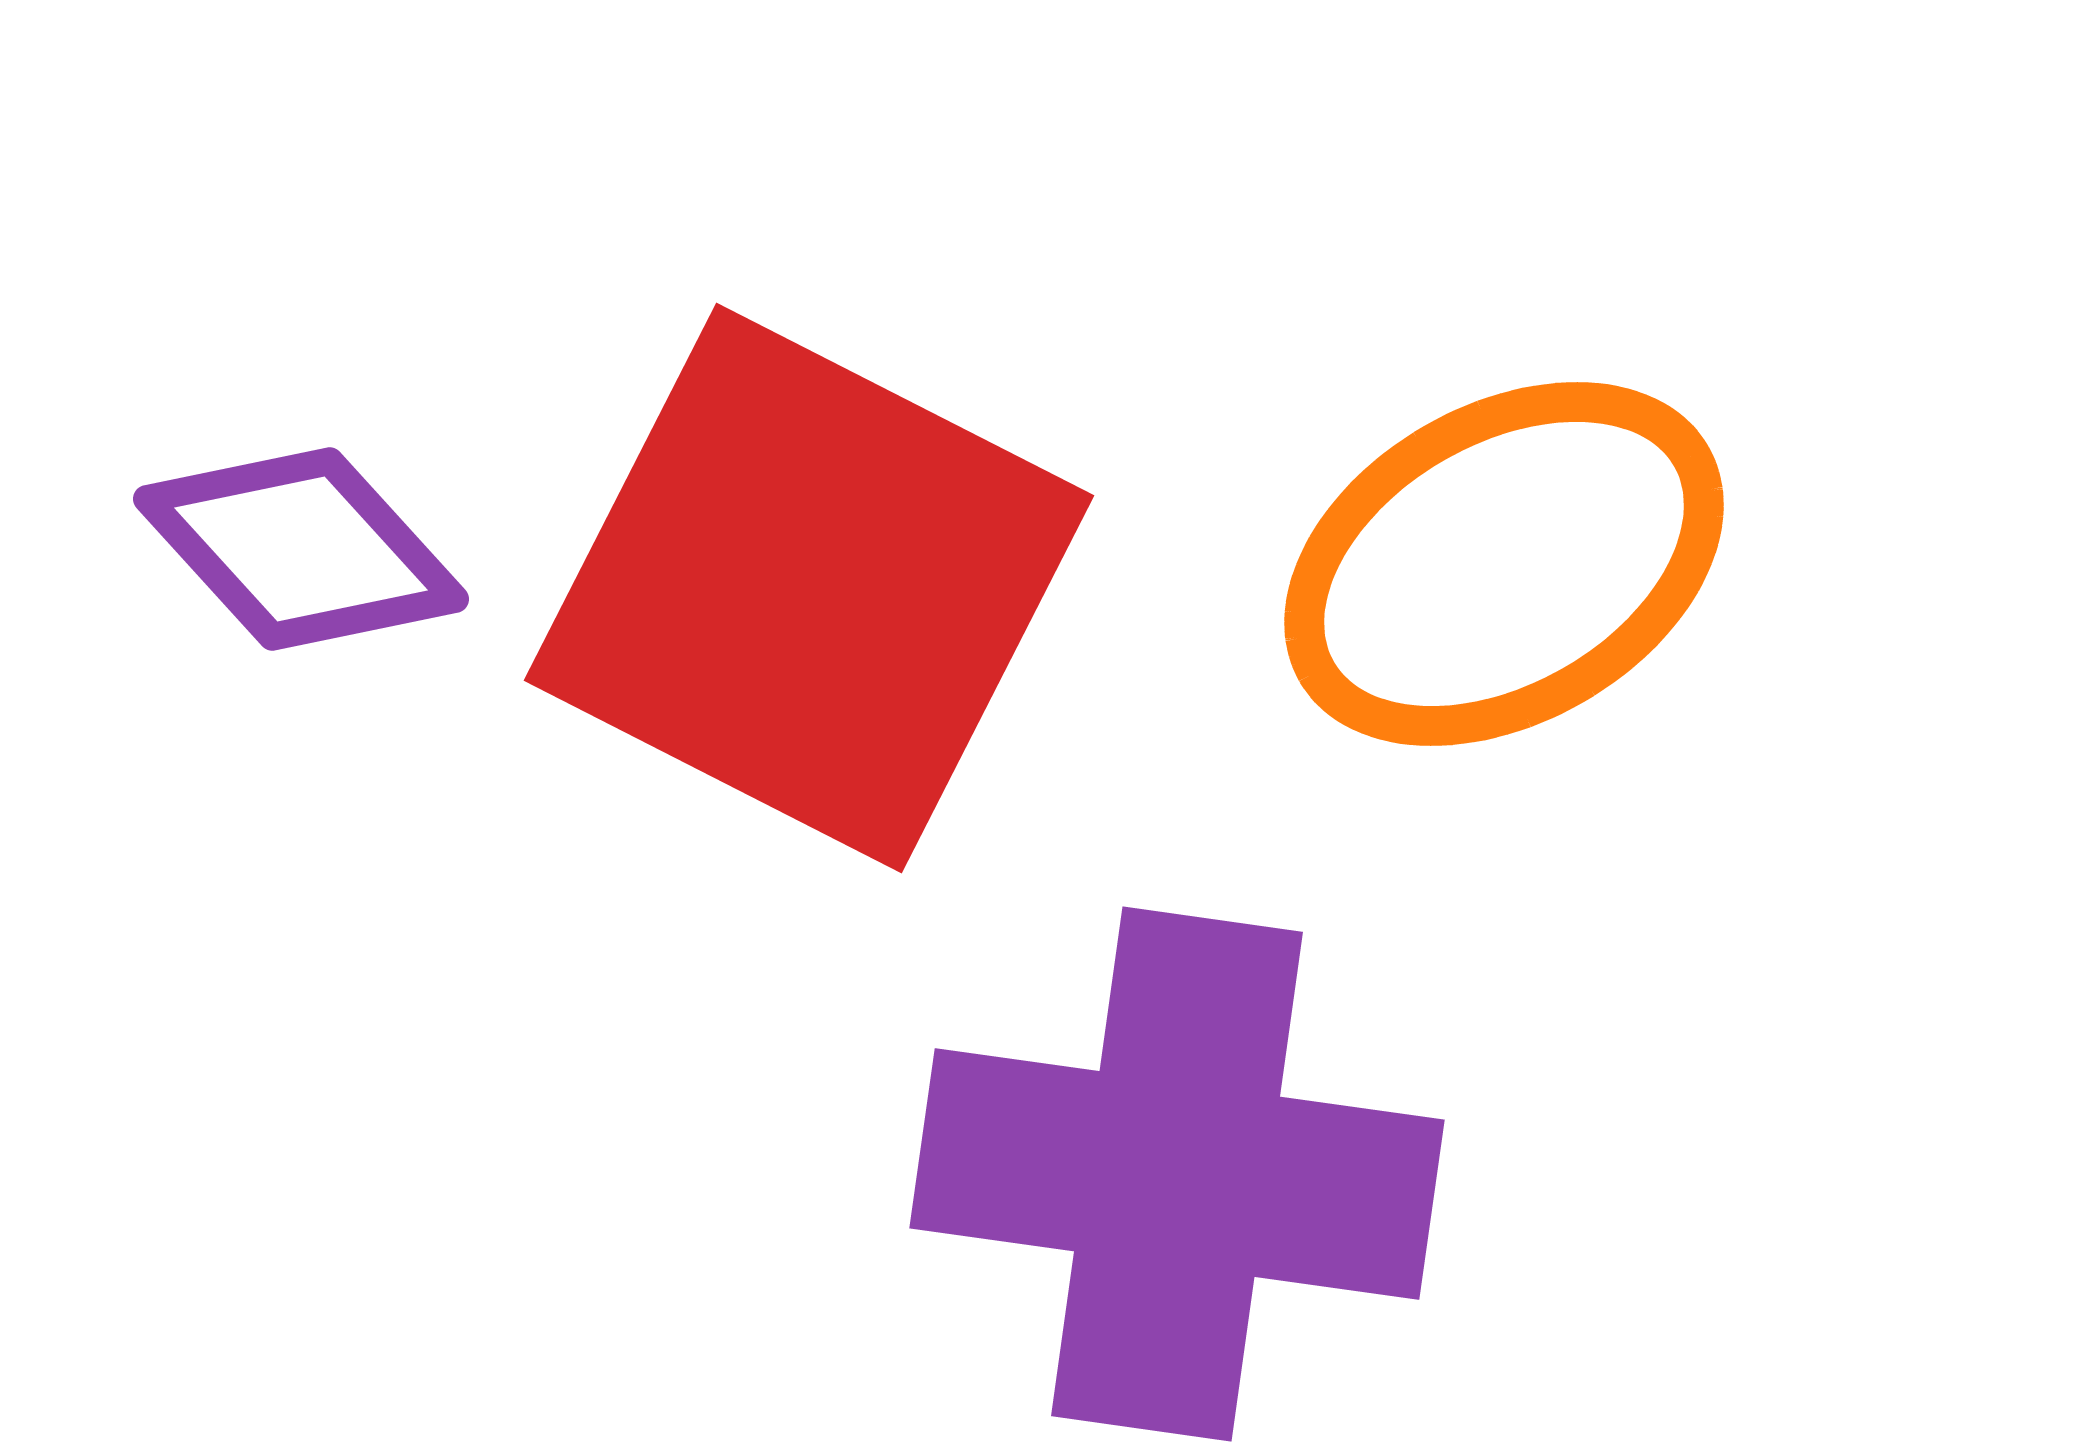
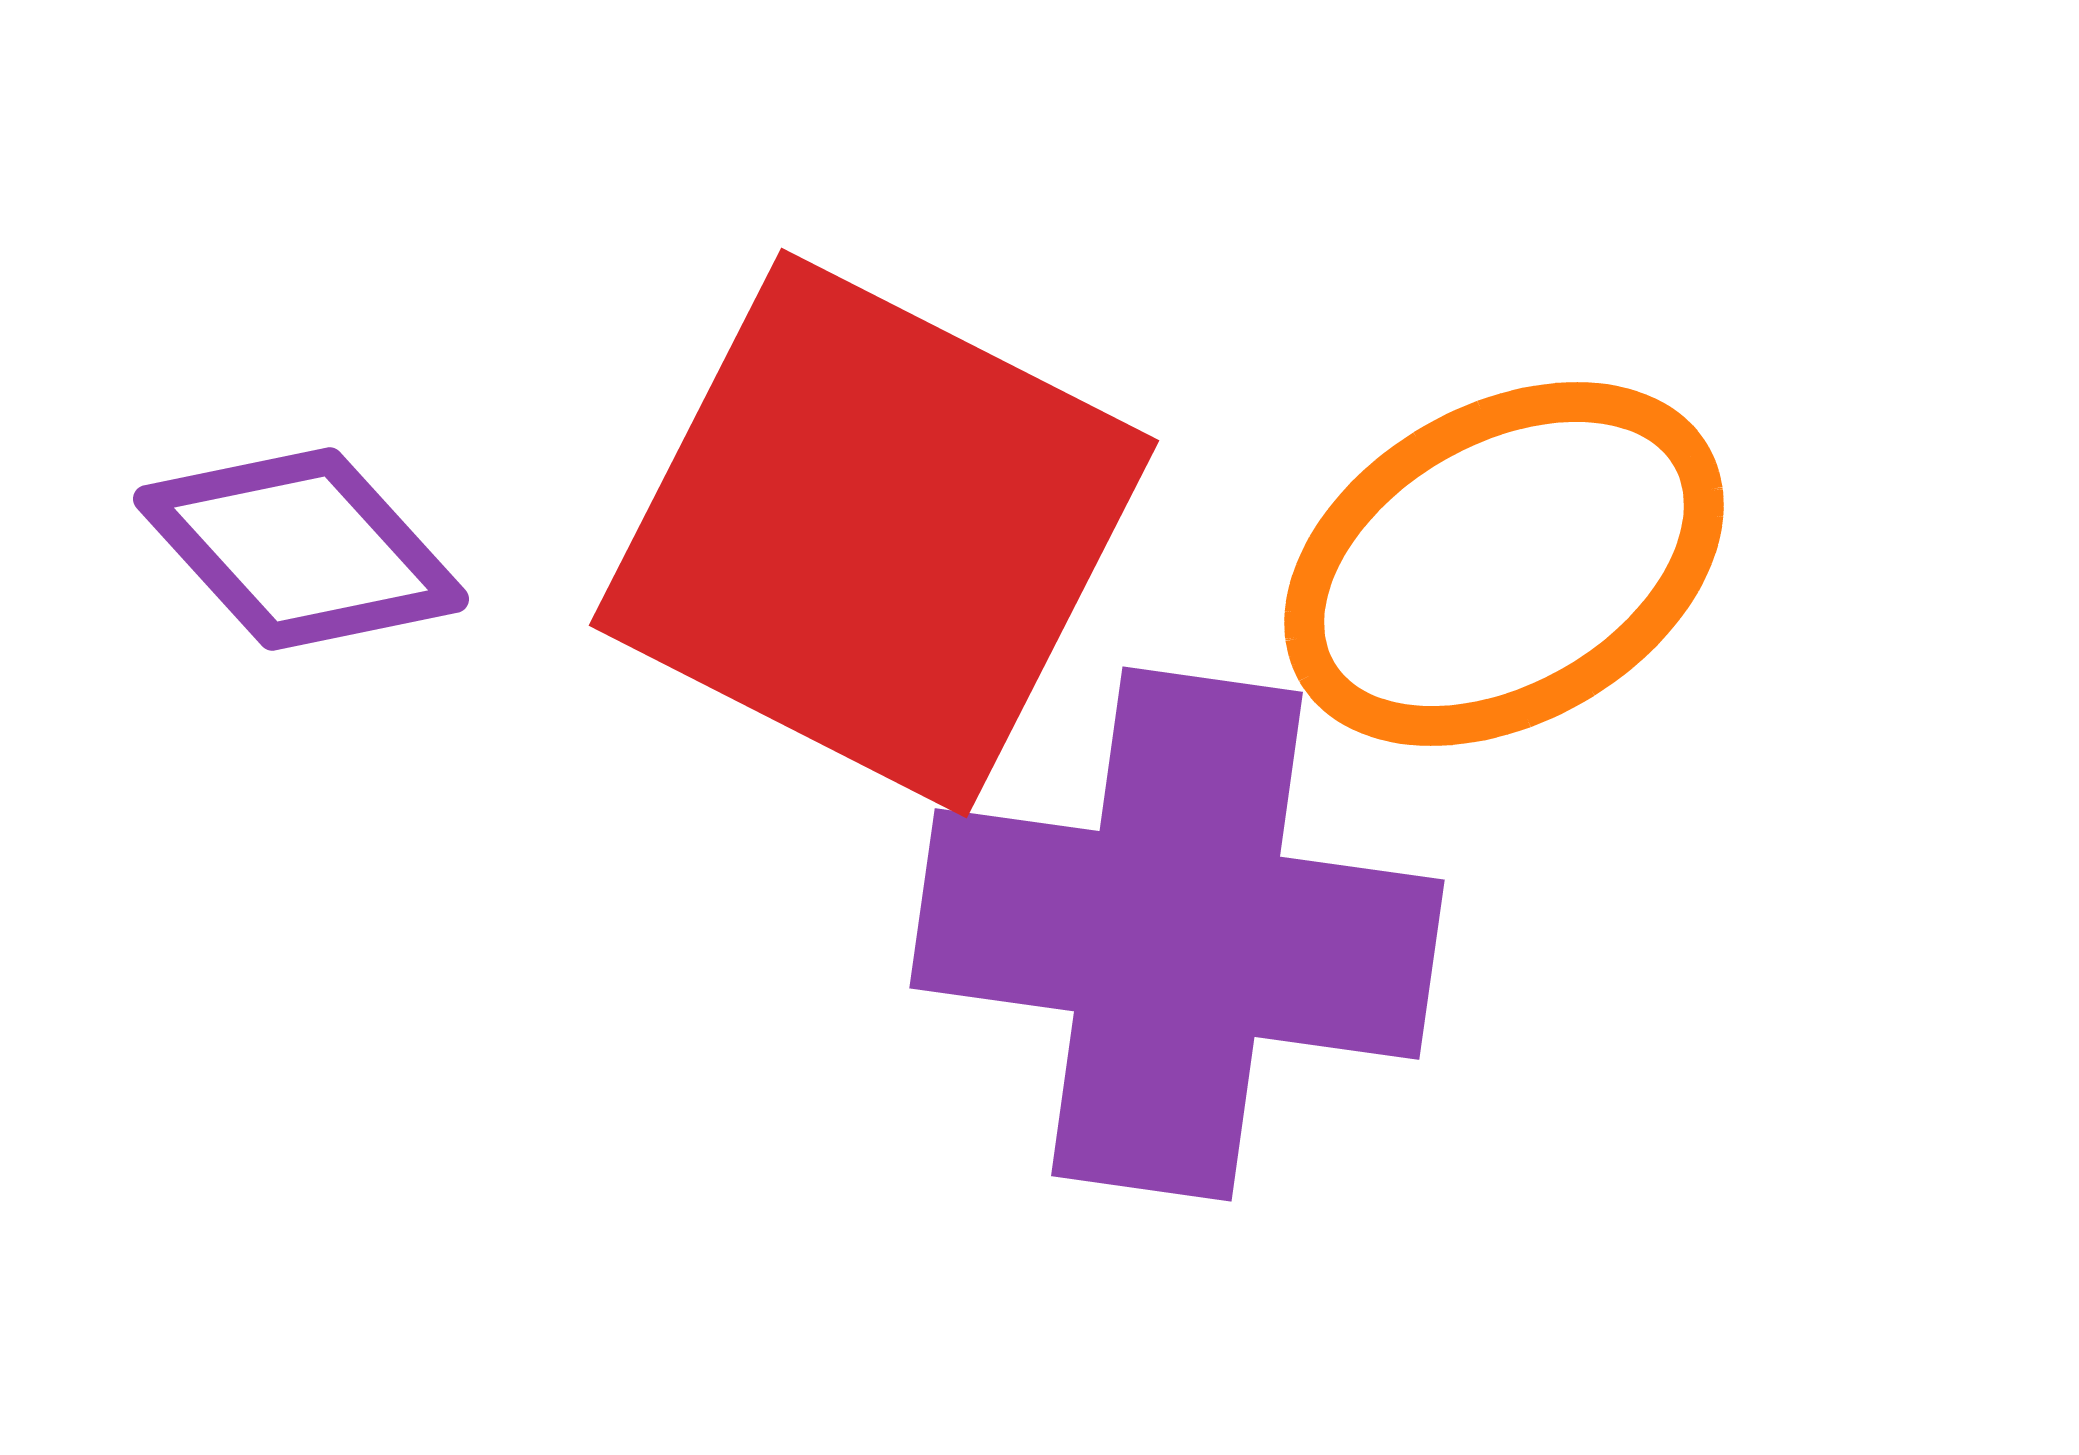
red square: moved 65 px right, 55 px up
purple cross: moved 240 px up
